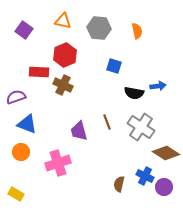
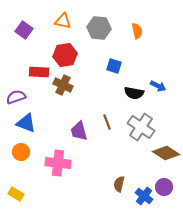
red hexagon: rotated 15 degrees clockwise
blue arrow: rotated 35 degrees clockwise
blue triangle: moved 1 px left, 1 px up
pink cross: rotated 25 degrees clockwise
blue cross: moved 1 px left, 20 px down; rotated 12 degrees clockwise
